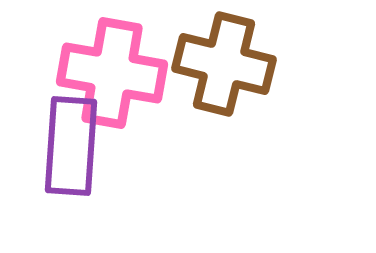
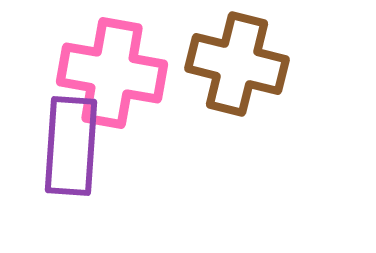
brown cross: moved 13 px right
